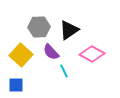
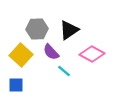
gray hexagon: moved 2 px left, 2 px down
cyan line: rotated 24 degrees counterclockwise
